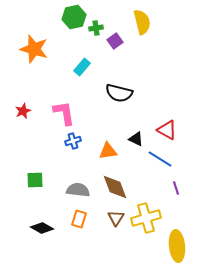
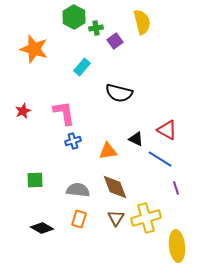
green hexagon: rotated 20 degrees counterclockwise
